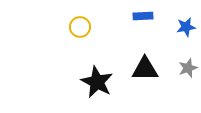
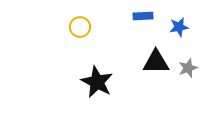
blue star: moved 7 px left
black triangle: moved 11 px right, 7 px up
